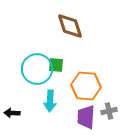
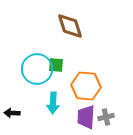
cyan arrow: moved 3 px right, 2 px down
gray cross: moved 3 px left, 6 px down
